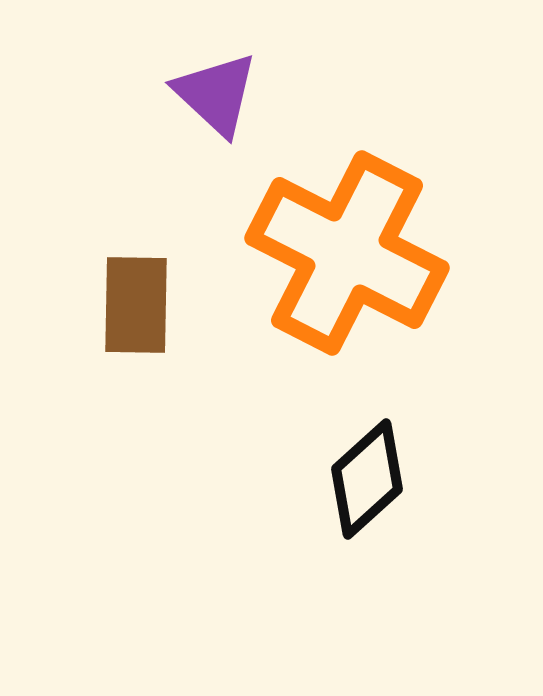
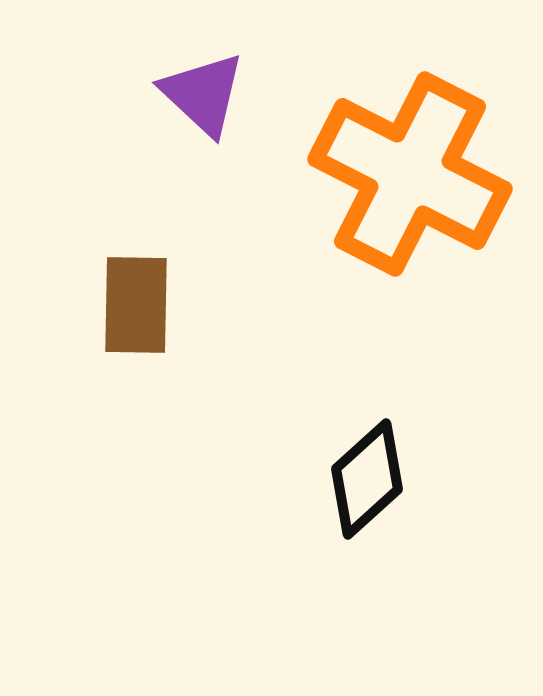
purple triangle: moved 13 px left
orange cross: moved 63 px right, 79 px up
